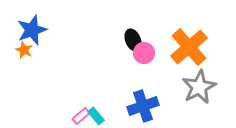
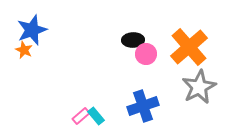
black ellipse: rotated 70 degrees counterclockwise
pink circle: moved 2 px right, 1 px down
